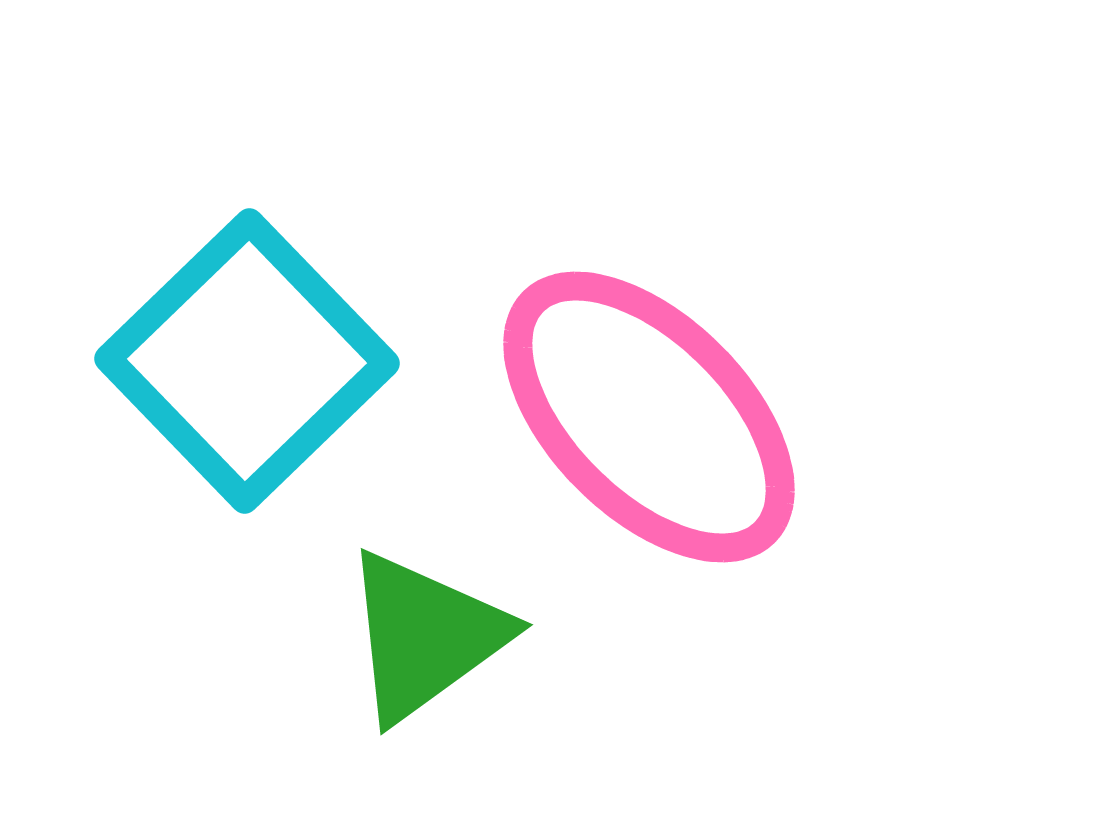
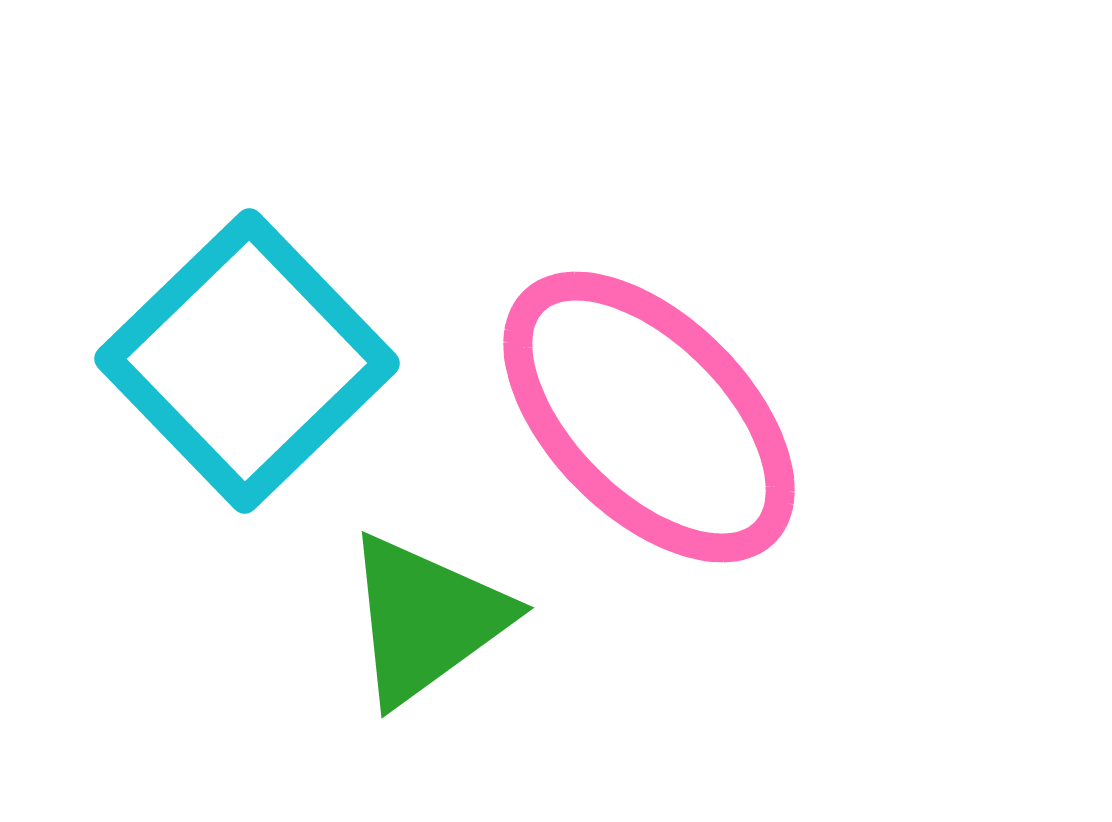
green triangle: moved 1 px right, 17 px up
